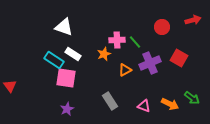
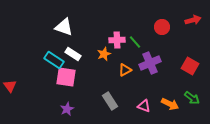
red square: moved 11 px right, 8 px down
pink square: moved 1 px up
